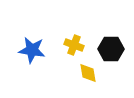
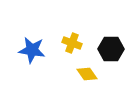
yellow cross: moved 2 px left, 2 px up
yellow diamond: moved 1 px left, 1 px down; rotated 25 degrees counterclockwise
